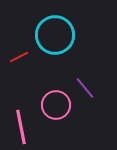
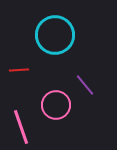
red line: moved 13 px down; rotated 24 degrees clockwise
purple line: moved 3 px up
pink line: rotated 8 degrees counterclockwise
